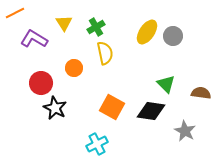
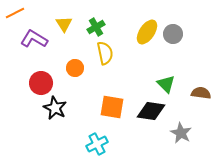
yellow triangle: moved 1 px down
gray circle: moved 2 px up
orange circle: moved 1 px right
orange square: rotated 20 degrees counterclockwise
gray star: moved 4 px left, 2 px down
